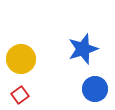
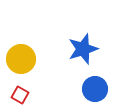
red square: rotated 24 degrees counterclockwise
